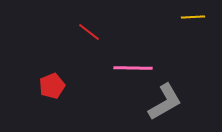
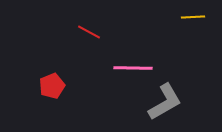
red line: rotated 10 degrees counterclockwise
